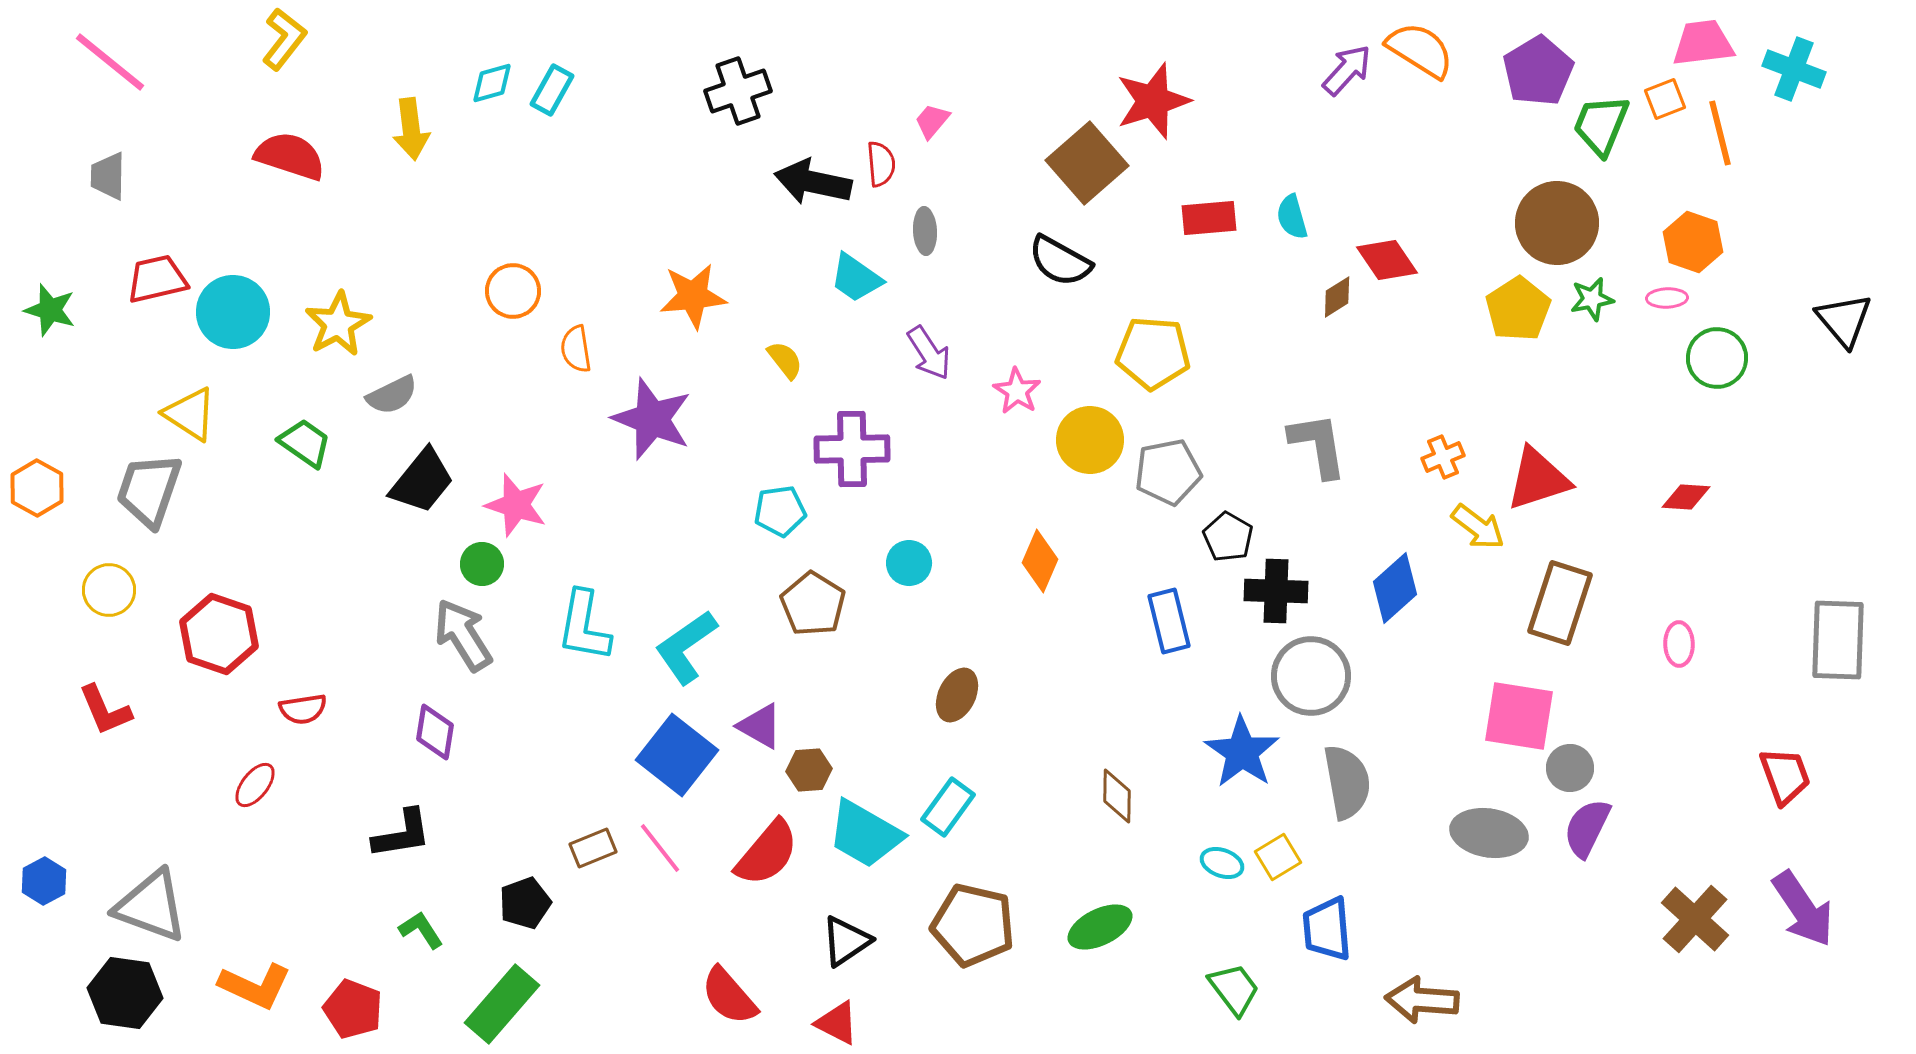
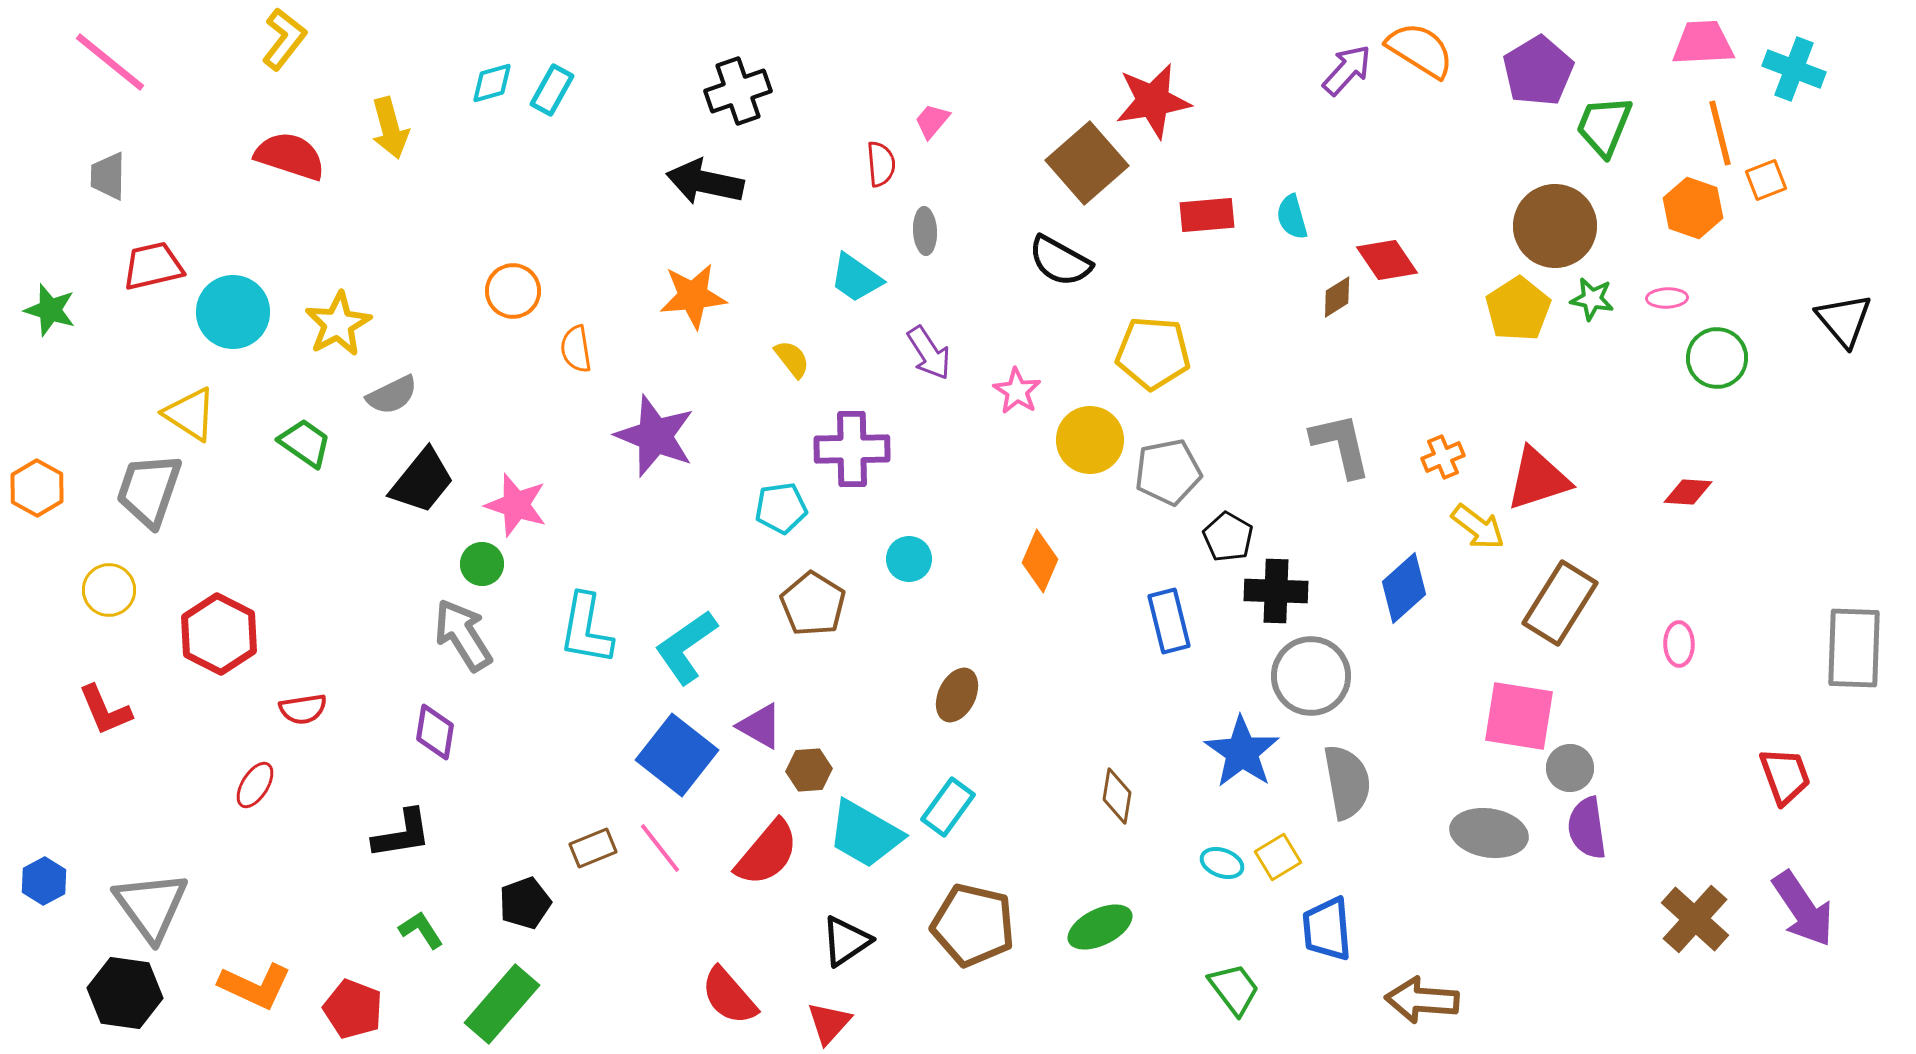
pink trapezoid at (1703, 43): rotated 4 degrees clockwise
orange square at (1665, 99): moved 101 px right, 81 px down
red star at (1153, 101): rotated 8 degrees clockwise
green trapezoid at (1601, 125): moved 3 px right, 1 px down
yellow arrow at (411, 129): moved 21 px left, 1 px up; rotated 8 degrees counterclockwise
black arrow at (813, 182): moved 108 px left
red rectangle at (1209, 218): moved 2 px left, 3 px up
brown circle at (1557, 223): moved 2 px left, 3 px down
orange hexagon at (1693, 242): moved 34 px up
red trapezoid at (157, 279): moved 4 px left, 13 px up
green star at (1592, 299): rotated 21 degrees clockwise
yellow semicircle at (785, 360): moved 7 px right, 1 px up
purple star at (652, 419): moved 3 px right, 17 px down
gray L-shape at (1318, 445): moved 23 px right; rotated 4 degrees counterclockwise
red diamond at (1686, 497): moved 2 px right, 5 px up
cyan pentagon at (780, 511): moved 1 px right, 3 px up
cyan circle at (909, 563): moved 4 px up
blue diamond at (1395, 588): moved 9 px right
brown rectangle at (1560, 603): rotated 14 degrees clockwise
cyan L-shape at (584, 626): moved 2 px right, 3 px down
red hexagon at (219, 634): rotated 8 degrees clockwise
gray rectangle at (1838, 640): moved 16 px right, 8 px down
red ellipse at (255, 785): rotated 6 degrees counterclockwise
brown diamond at (1117, 796): rotated 8 degrees clockwise
purple semicircle at (1587, 828): rotated 34 degrees counterclockwise
gray triangle at (151, 906): rotated 34 degrees clockwise
red triangle at (837, 1023): moved 8 px left; rotated 45 degrees clockwise
